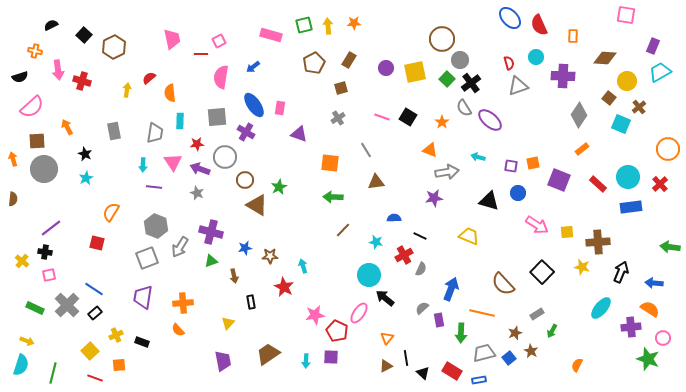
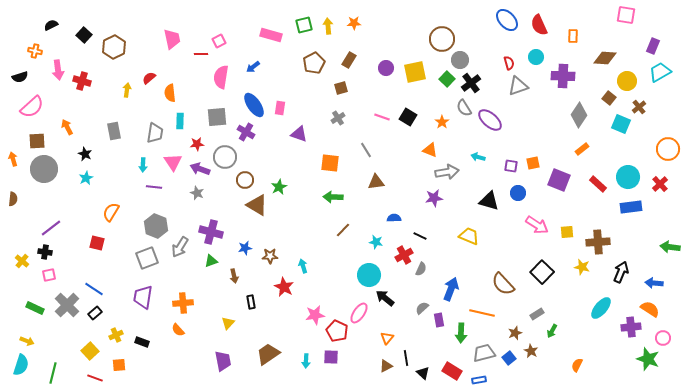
blue ellipse at (510, 18): moved 3 px left, 2 px down
